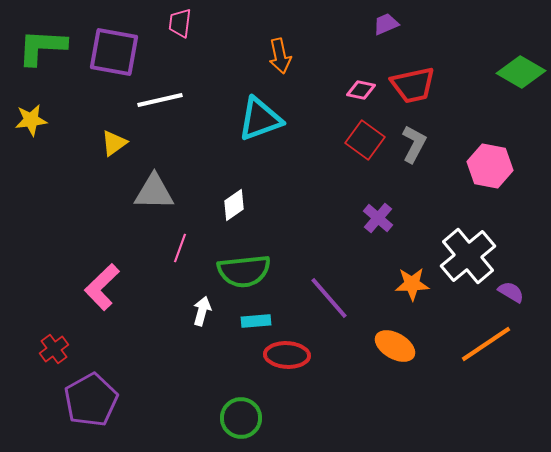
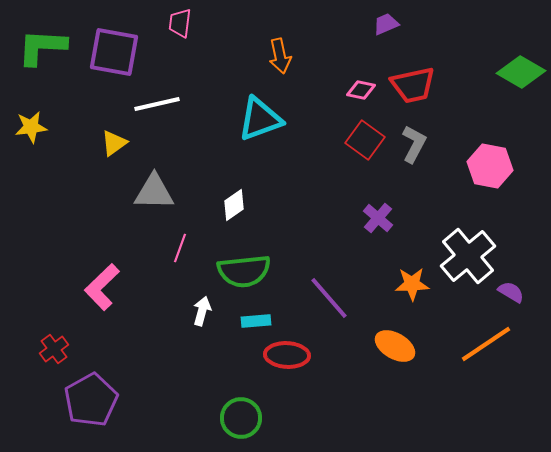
white line: moved 3 px left, 4 px down
yellow star: moved 7 px down
